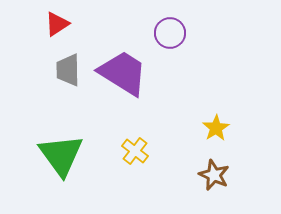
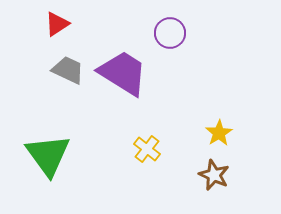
gray trapezoid: rotated 116 degrees clockwise
yellow star: moved 3 px right, 5 px down
yellow cross: moved 12 px right, 2 px up
green triangle: moved 13 px left
